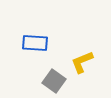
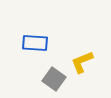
gray square: moved 2 px up
